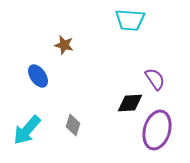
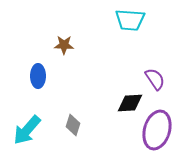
brown star: rotated 12 degrees counterclockwise
blue ellipse: rotated 35 degrees clockwise
